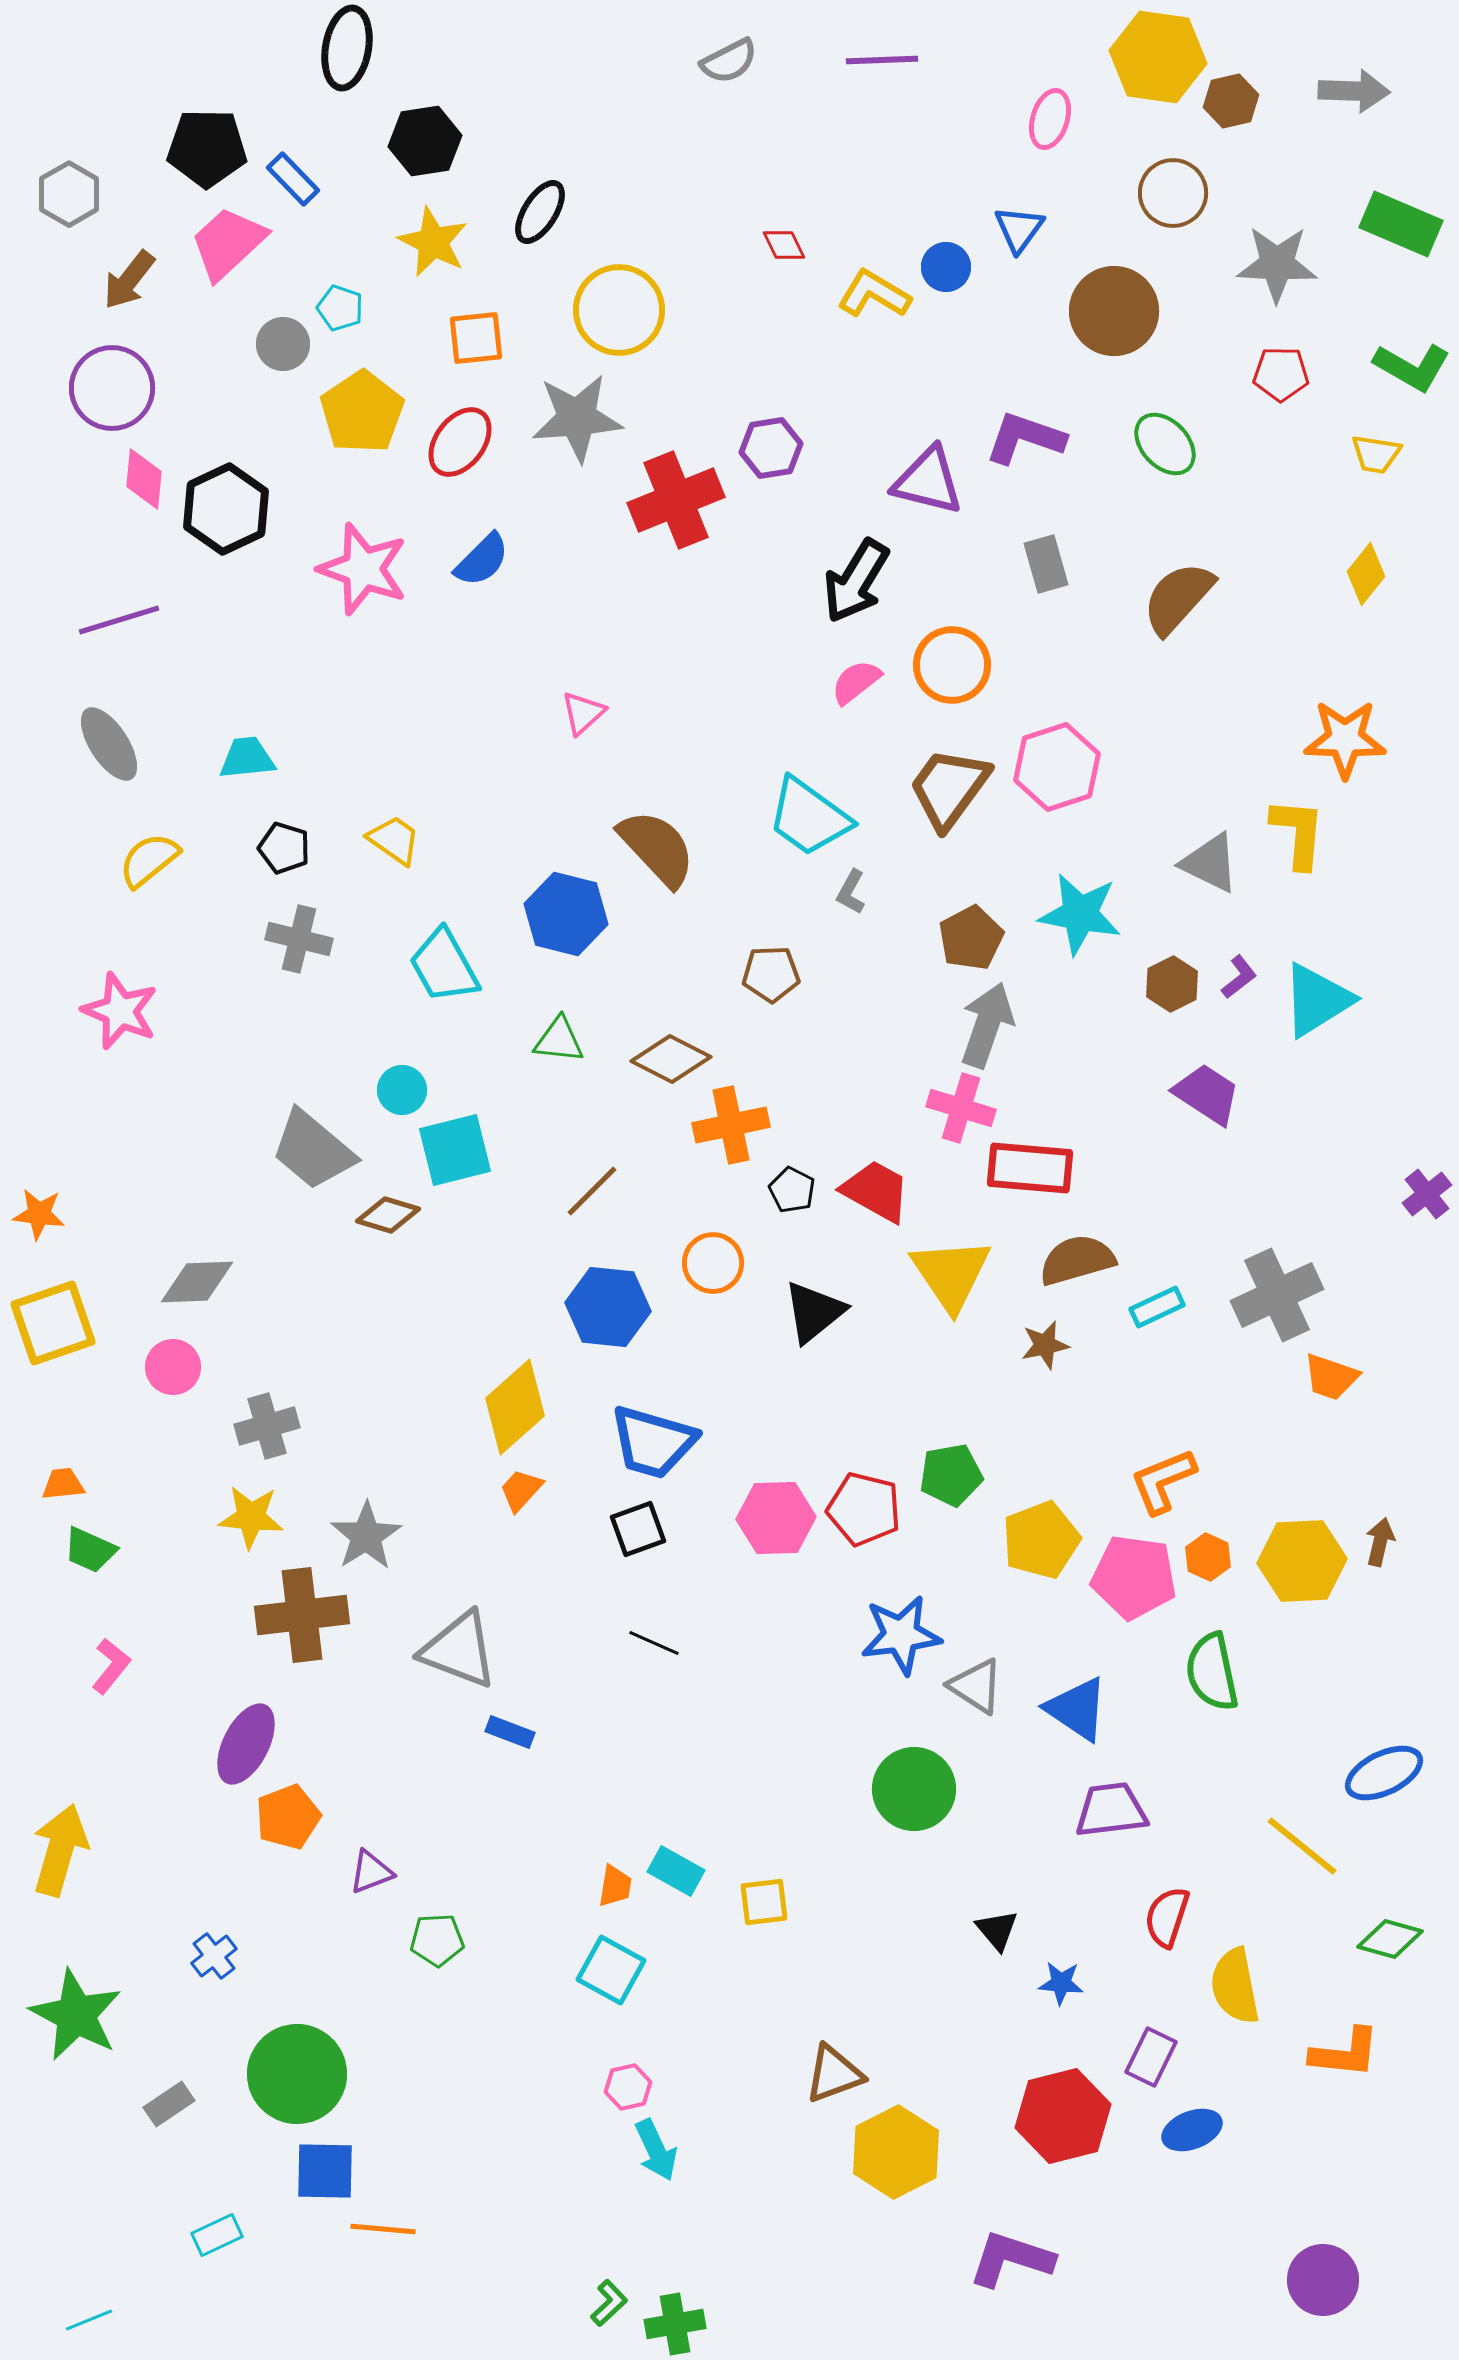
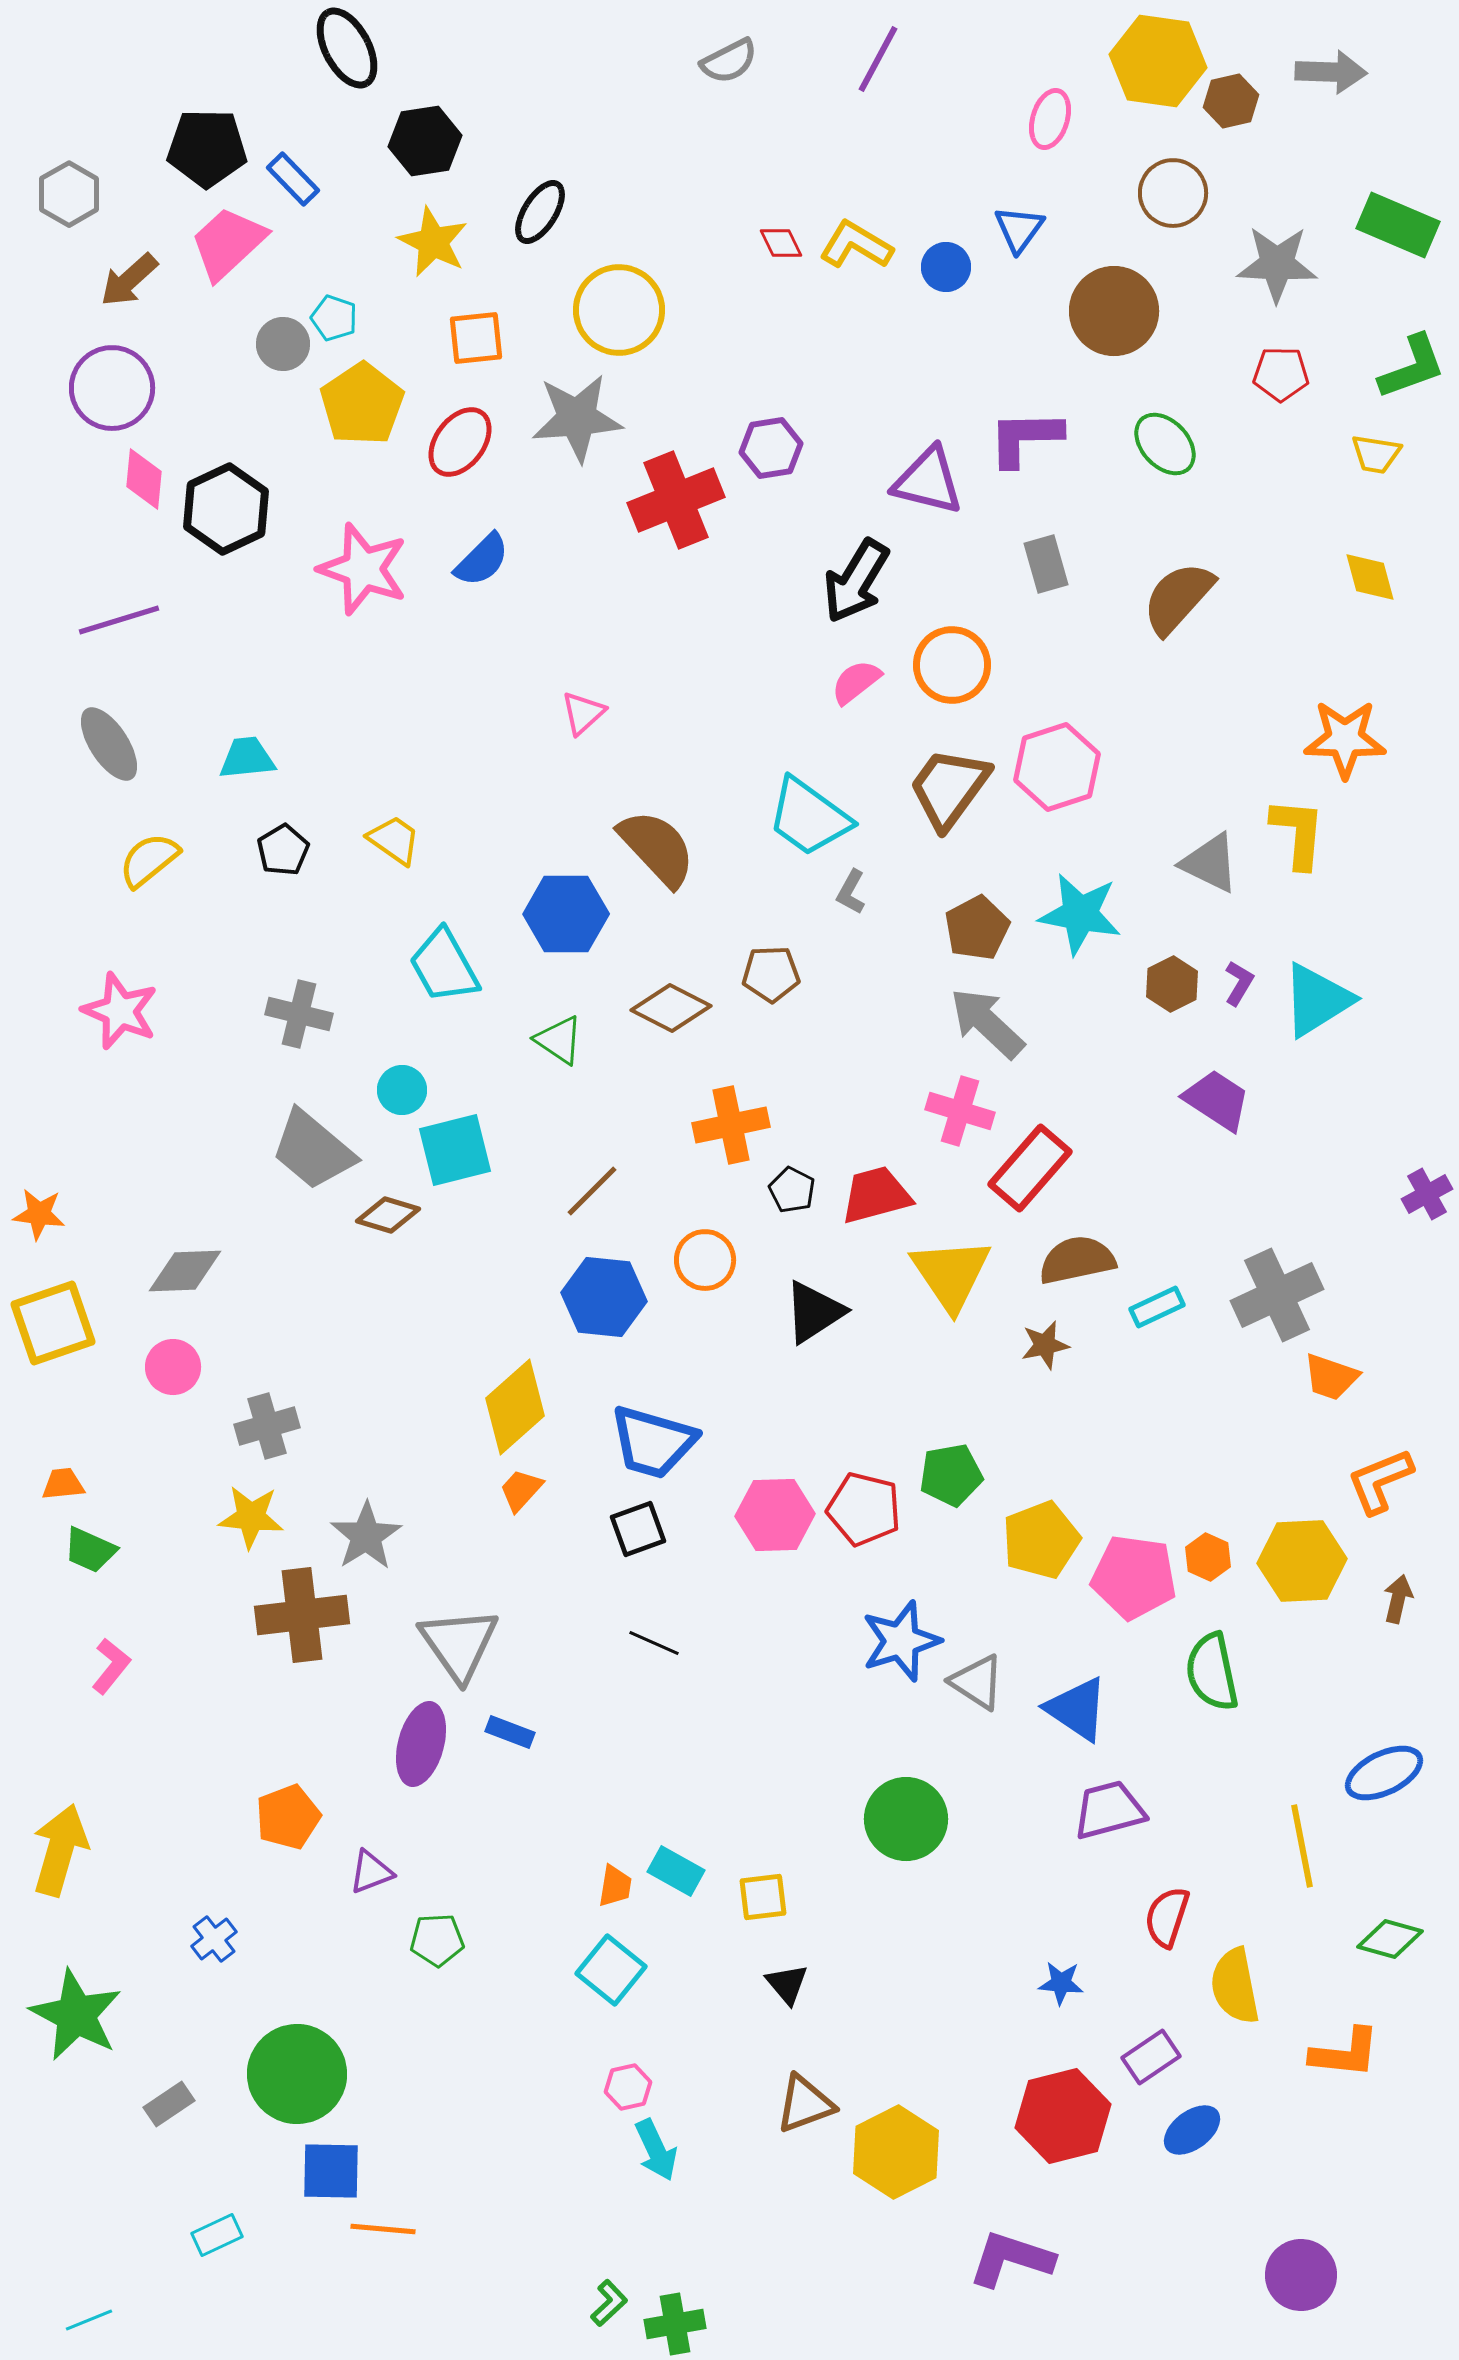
black ellipse at (347, 48): rotated 38 degrees counterclockwise
yellow hexagon at (1158, 57): moved 4 px down
purple line at (882, 60): moved 4 px left, 1 px up; rotated 60 degrees counterclockwise
gray arrow at (1354, 91): moved 23 px left, 19 px up
green rectangle at (1401, 224): moved 3 px left, 1 px down
red diamond at (784, 245): moved 3 px left, 2 px up
brown arrow at (129, 280): rotated 10 degrees clockwise
yellow L-shape at (874, 294): moved 18 px left, 49 px up
cyan pentagon at (340, 308): moved 6 px left, 10 px down
green L-shape at (1412, 367): rotated 50 degrees counterclockwise
yellow pentagon at (362, 412): moved 8 px up
purple L-shape at (1025, 438): rotated 20 degrees counterclockwise
yellow diamond at (1366, 574): moved 4 px right, 3 px down; rotated 54 degrees counterclockwise
black pentagon at (284, 848): moved 1 px left, 2 px down; rotated 24 degrees clockwise
blue hexagon at (566, 914): rotated 14 degrees counterclockwise
brown pentagon at (971, 938): moved 6 px right, 10 px up
gray cross at (299, 939): moved 75 px down
purple L-shape at (1239, 977): moved 6 px down; rotated 21 degrees counterclockwise
gray arrow at (987, 1025): moved 2 px up; rotated 66 degrees counterclockwise
green triangle at (559, 1040): rotated 28 degrees clockwise
brown diamond at (671, 1059): moved 51 px up
purple trapezoid at (1207, 1094): moved 10 px right, 6 px down
pink cross at (961, 1108): moved 1 px left, 3 px down
red rectangle at (1030, 1168): rotated 54 degrees counterclockwise
red trapezoid at (876, 1191): moved 4 px down; rotated 44 degrees counterclockwise
purple cross at (1427, 1194): rotated 9 degrees clockwise
brown semicircle at (1077, 1260): rotated 4 degrees clockwise
orange circle at (713, 1263): moved 8 px left, 3 px up
gray diamond at (197, 1282): moved 12 px left, 11 px up
blue hexagon at (608, 1307): moved 4 px left, 10 px up
black triangle at (814, 1312): rotated 6 degrees clockwise
orange L-shape at (1163, 1481): moved 217 px right
pink hexagon at (776, 1518): moved 1 px left, 3 px up
brown arrow at (1380, 1542): moved 18 px right, 57 px down
blue star at (901, 1635): moved 6 px down; rotated 10 degrees counterclockwise
gray triangle at (459, 1650): moved 6 px up; rotated 34 degrees clockwise
gray triangle at (976, 1686): moved 1 px right, 4 px up
purple ellipse at (246, 1744): moved 175 px right; rotated 12 degrees counterclockwise
green circle at (914, 1789): moved 8 px left, 30 px down
purple trapezoid at (1111, 1810): moved 2 px left; rotated 8 degrees counterclockwise
yellow line at (1302, 1846): rotated 40 degrees clockwise
yellow square at (764, 1902): moved 1 px left, 5 px up
black triangle at (997, 1930): moved 210 px left, 54 px down
blue cross at (214, 1956): moved 17 px up
cyan square at (611, 1970): rotated 10 degrees clockwise
purple rectangle at (1151, 2057): rotated 30 degrees clockwise
brown triangle at (834, 2074): moved 29 px left, 30 px down
blue ellipse at (1192, 2130): rotated 16 degrees counterclockwise
blue square at (325, 2171): moved 6 px right
purple circle at (1323, 2280): moved 22 px left, 5 px up
